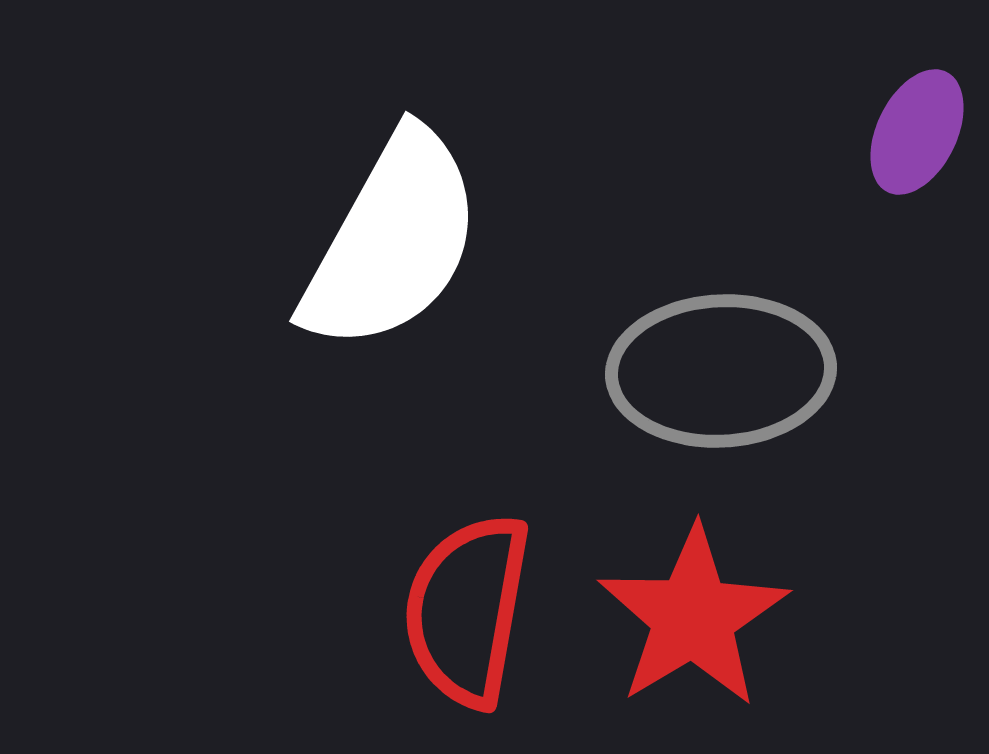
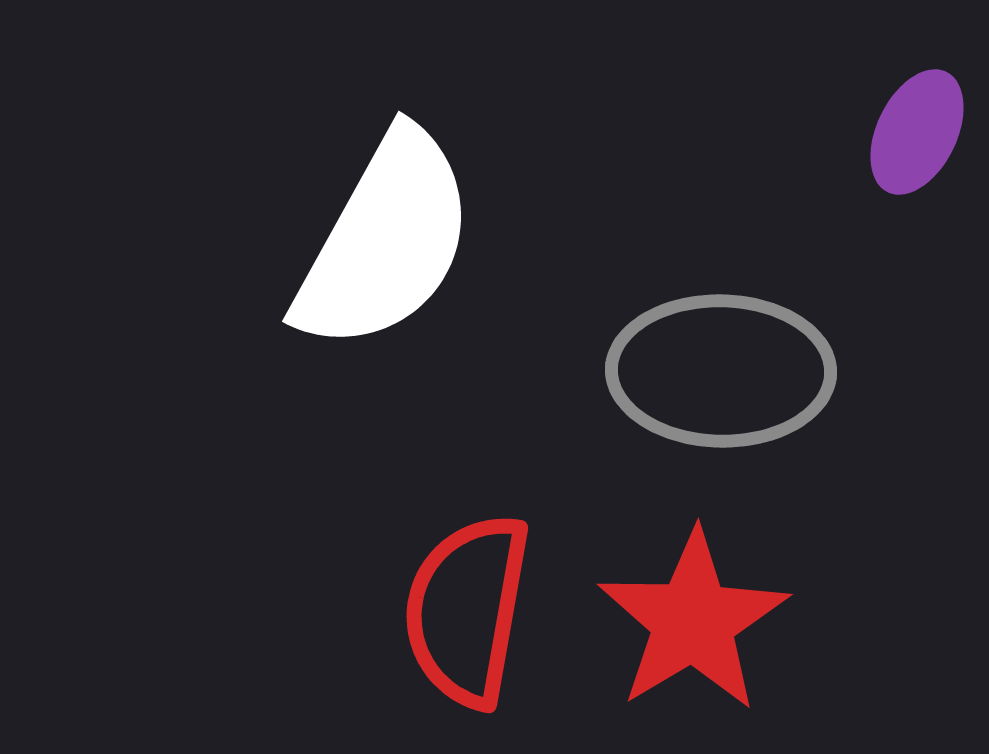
white semicircle: moved 7 px left
gray ellipse: rotated 4 degrees clockwise
red star: moved 4 px down
